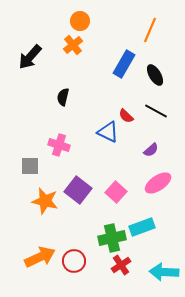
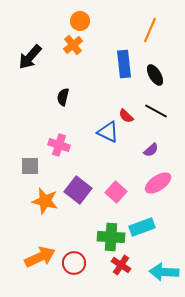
blue rectangle: rotated 36 degrees counterclockwise
green cross: moved 1 px left, 1 px up; rotated 16 degrees clockwise
red circle: moved 2 px down
red cross: rotated 24 degrees counterclockwise
